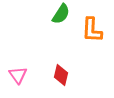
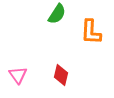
green semicircle: moved 4 px left
orange L-shape: moved 1 px left, 2 px down
